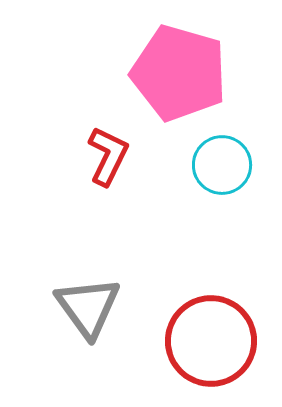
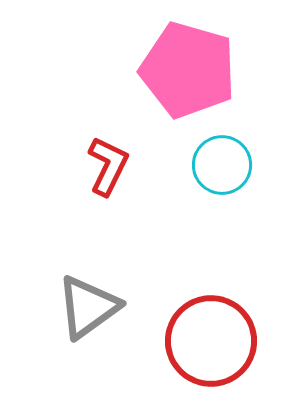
pink pentagon: moved 9 px right, 3 px up
red L-shape: moved 10 px down
gray triangle: rotated 30 degrees clockwise
